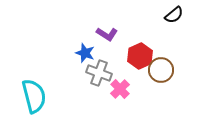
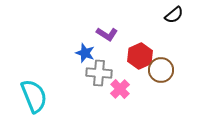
gray cross: rotated 15 degrees counterclockwise
cyan semicircle: rotated 8 degrees counterclockwise
